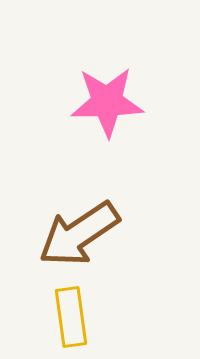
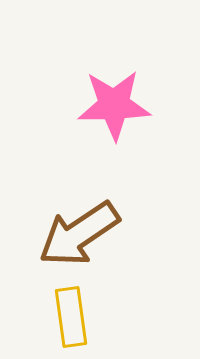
pink star: moved 7 px right, 3 px down
